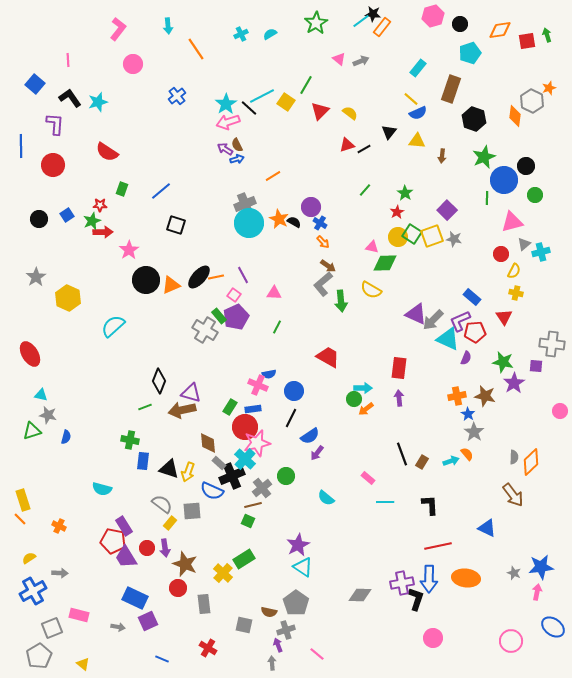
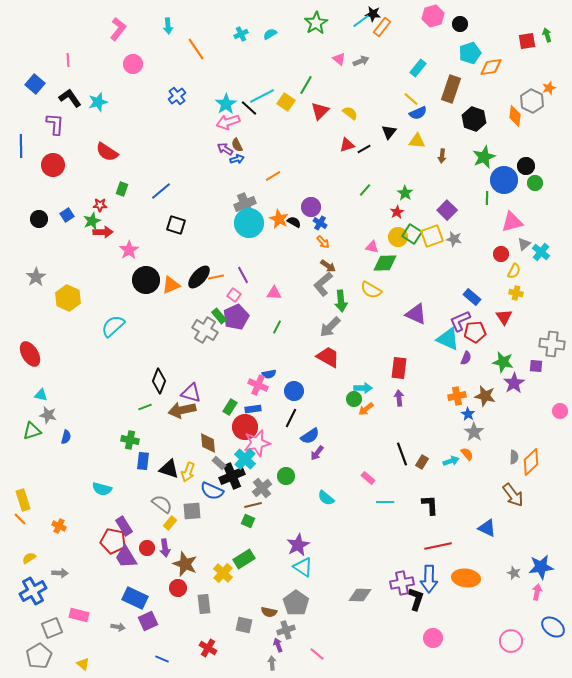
orange diamond at (500, 30): moved 9 px left, 37 px down
green circle at (535, 195): moved 12 px up
cyan cross at (541, 252): rotated 36 degrees counterclockwise
gray arrow at (433, 320): moved 103 px left, 7 px down
